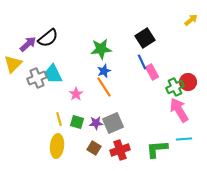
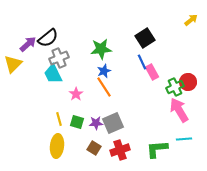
gray cross: moved 22 px right, 20 px up
